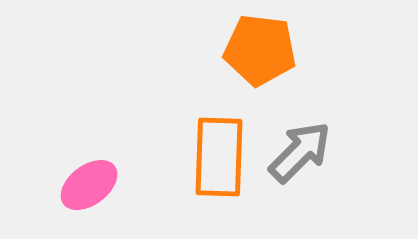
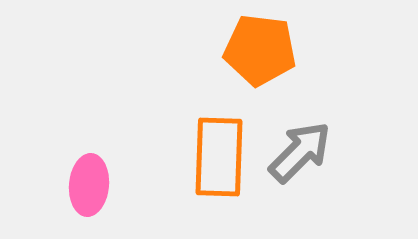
pink ellipse: rotated 48 degrees counterclockwise
